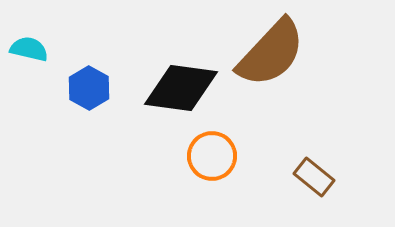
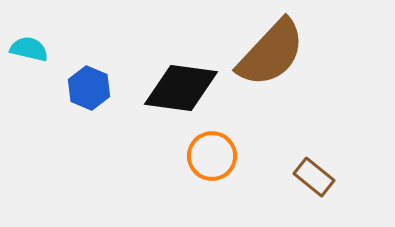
blue hexagon: rotated 6 degrees counterclockwise
